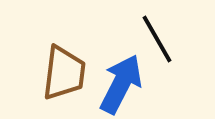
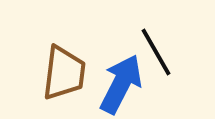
black line: moved 1 px left, 13 px down
